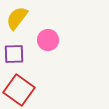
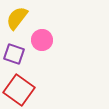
pink circle: moved 6 px left
purple square: rotated 20 degrees clockwise
